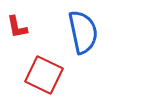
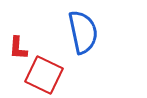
red L-shape: moved 1 px right, 21 px down; rotated 15 degrees clockwise
